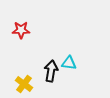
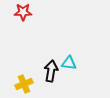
red star: moved 2 px right, 18 px up
yellow cross: rotated 30 degrees clockwise
